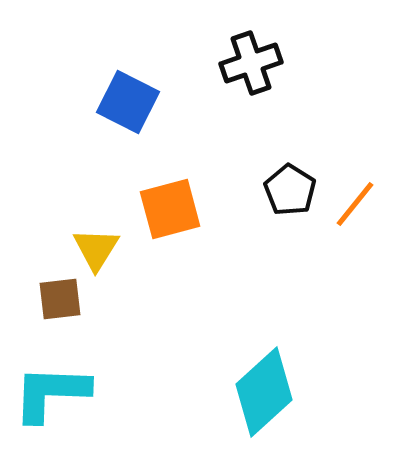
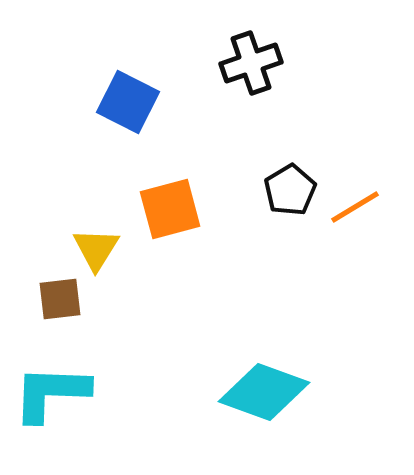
black pentagon: rotated 9 degrees clockwise
orange line: moved 3 px down; rotated 20 degrees clockwise
cyan diamond: rotated 62 degrees clockwise
